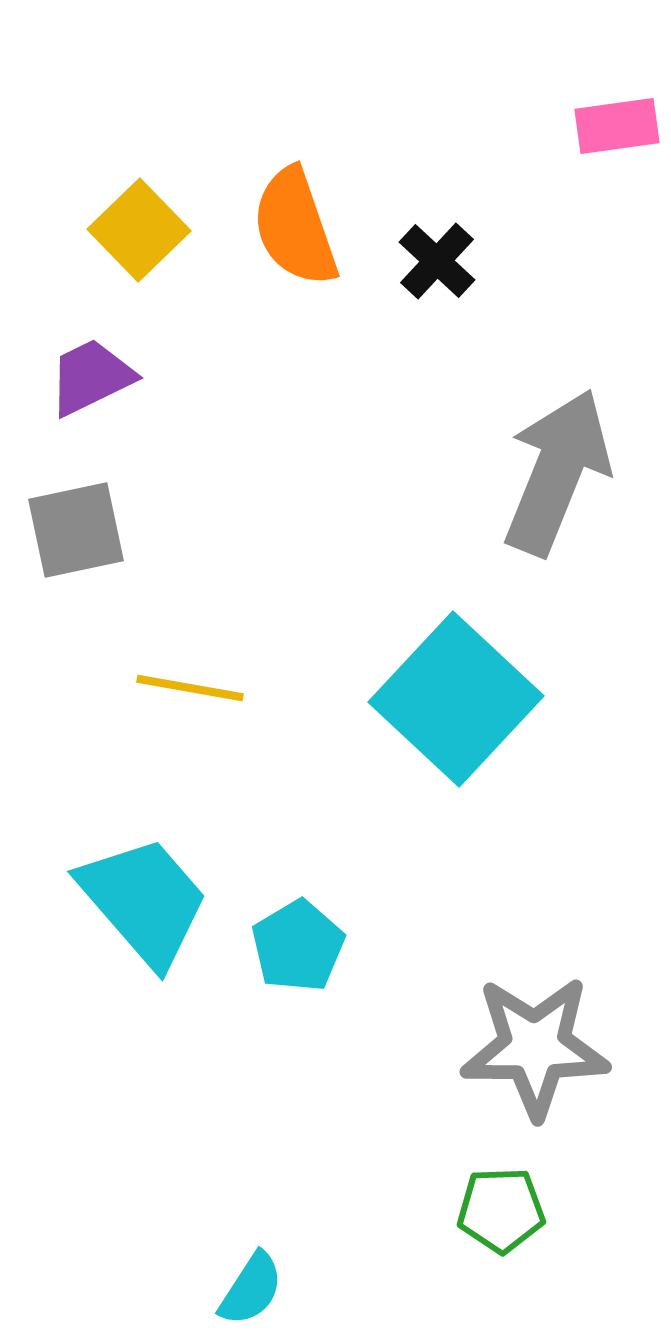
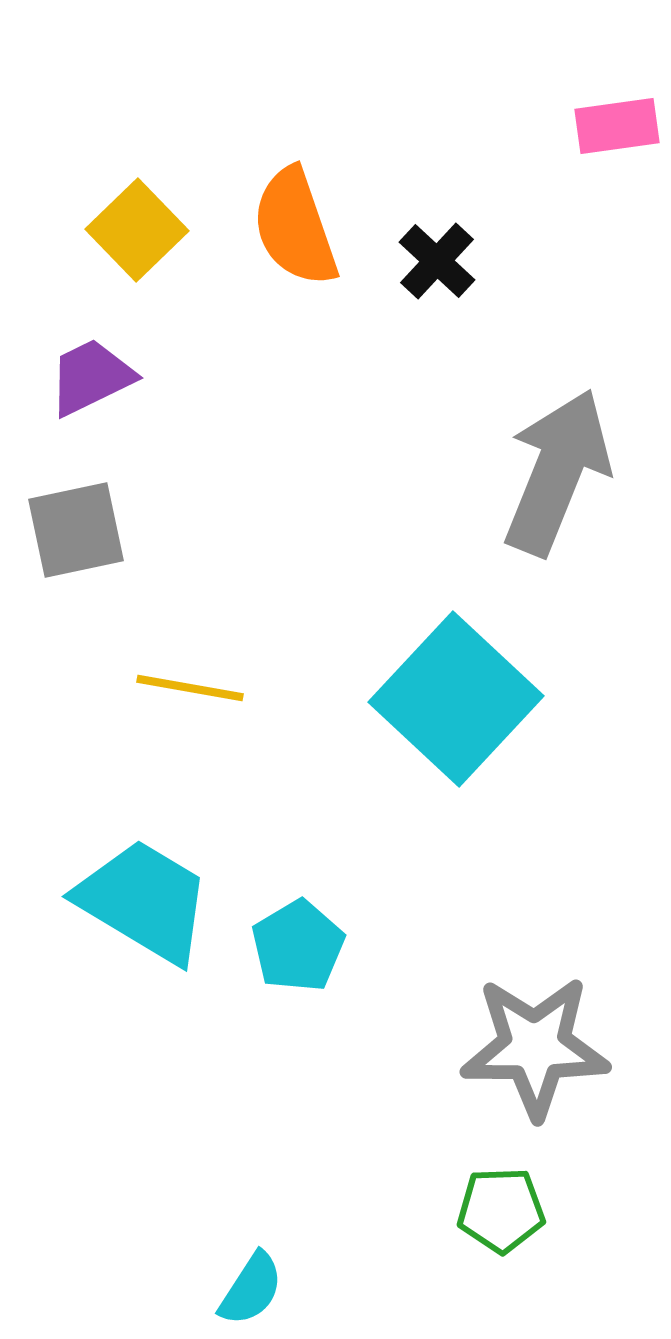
yellow square: moved 2 px left
cyan trapezoid: rotated 18 degrees counterclockwise
